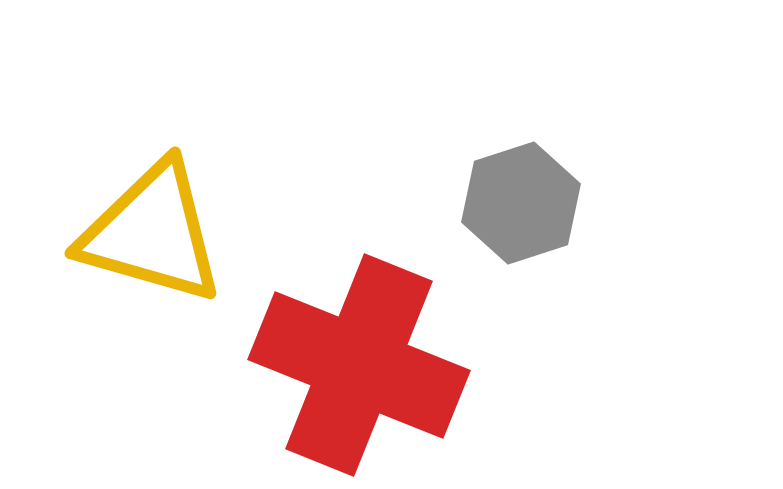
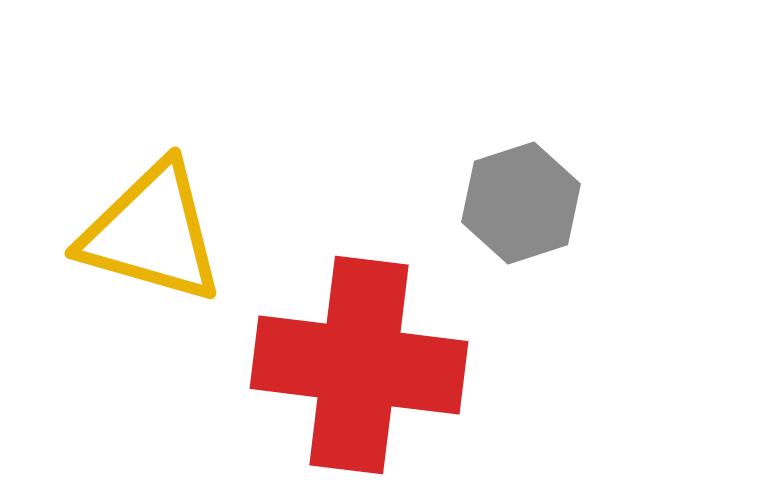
red cross: rotated 15 degrees counterclockwise
